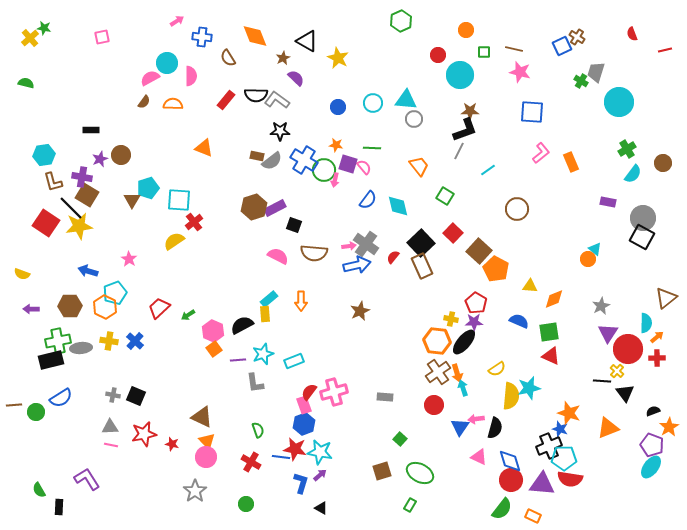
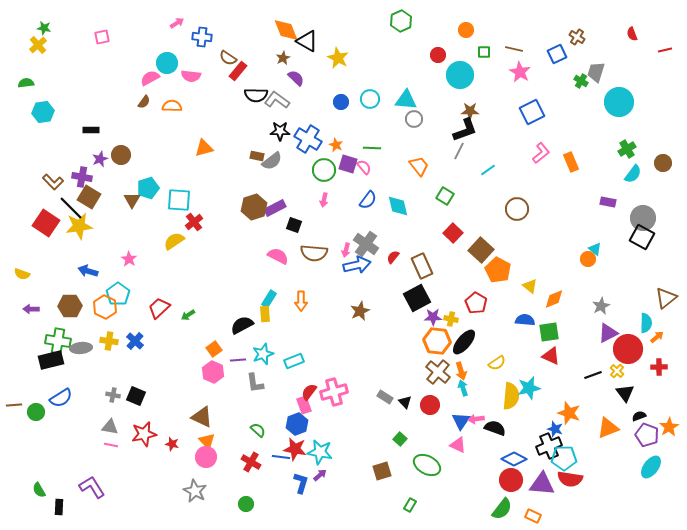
pink arrow at (177, 21): moved 2 px down
orange diamond at (255, 36): moved 31 px right, 6 px up
yellow cross at (30, 38): moved 8 px right, 7 px down
blue square at (562, 46): moved 5 px left, 8 px down
brown semicircle at (228, 58): rotated 24 degrees counterclockwise
pink star at (520, 72): rotated 15 degrees clockwise
pink semicircle at (191, 76): rotated 96 degrees clockwise
green semicircle at (26, 83): rotated 21 degrees counterclockwise
red rectangle at (226, 100): moved 12 px right, 29 px up
cyan circle at (373, 103): moved 3 px left, 4 px up
orange semicircle at (173, 104): moved 1 px left, 2 px down
blue circle at (338, 107): moved 3 px right, 5 px up
blue square at (532, 112): rotated 30 degrees counterclockwise
orange star at (336, 145): rotated 16 degrees clockwise
orange triangle at (204, 148): rotated 36 degrees counterclockwise
cyan hexagon at (44, 155): moved 1 px left, 43 px up
blue cross at (304, 160): moved 4 px right, 21 px up
pink arrow at (335, 180): moved 11 px left, 20 px down
brown L-shape at (53, 182): rotated 30 degrees counterclockwise
brown square at (87, 195): moved 2 px right, 2 px down
black square at (421, 243): moved 4 px left, 55 px down; rotated 16 degrees clockwise
pink arrow at (349, 246): moved 3 px left, 4 px down; rotated 112 degrees clockwise
brown square at (479, 251): moved 2 px right, 1 px up
orange pentagon at (496, 269): moved 2 px right, 1 px down
yellow triangle at (530, 286): rotated 35 degrees clockwise
cyan pentagon at (115, 293): moved 3 px right, 1 px down; rotated 15 degrees counterclockwise
cyan rectangle at (269, 299): rotated 18 degrees counterclockwise
blue semicircle at (519, 321): moved 6 px right, 1 px up; rotated 18 degrees counterclockwise
purple star at (474, 322): moved 41 px left, 5 px up
pink hexagon at (213, 331): moved 41 px down
purple triangle at (608, 333): rotated 30 degrees clockwise
green cross at (58, 341): rotated 20 degrees clockwise
red cross at (657, 358): moved 2 px right, 9 px down
yellow semicircle at (497, 369): moved 6 px up
brown cross at (438, 372): rotated 15 degrees counterclockwise
orange arrow at (457, 373): moved 4 px right, 2 px up
black line at (602, 381): moved 9 px left, 6 px up; rotated 24 degrees counterclockwise
gray rectangle at (385, 397): rotated 28 degrees clockwise
red circle at (434, 405): moved 4 px left
black semicircle at (653, 411): moved 14 px left, 5 px down
blue hexagon at (304, 424): moved 7 px left
gray triangle at (110, 427): rotated 12 degrees clockwise
blue triangle at (460, 427): moved 1 px right, 6 px up
black semicircle at (495, 428): rotated 85 degrees counterclockwise
blue star at (560, 429): moved 5 px left
green semicircle at (258, 430): rotated 28 degrees counterclockwise
purple pentagon at (652, 445): moved 5 px left, 10 px up
pink triangle at (479, 457): moved 21 px left, 12 px up
blue diamond at (510, 461): moved 4 px right, 2 px up; rotated 45 degrees counterclockwise
green ellipse at (420, 473): moved 7 px right, 8 px up
purple L-shape at (87, 479): moved 5 px right, 8 px down
gray star at (195, 491): rotated 10 degrees counterclockwise
black triangle at (321, 508): moved 84 px right, 106 px up; rotated 16 degrees clockwise
